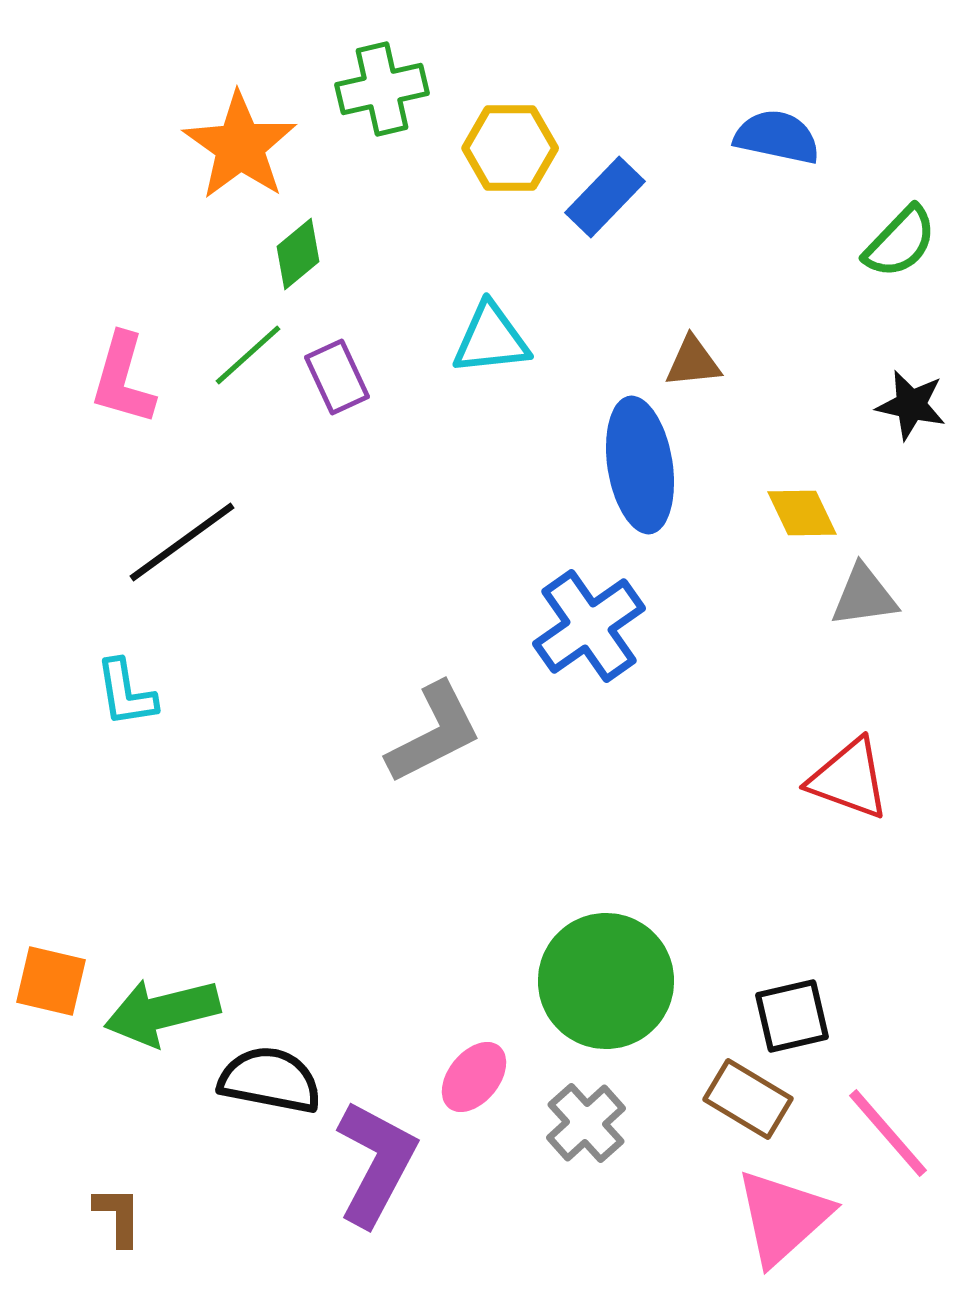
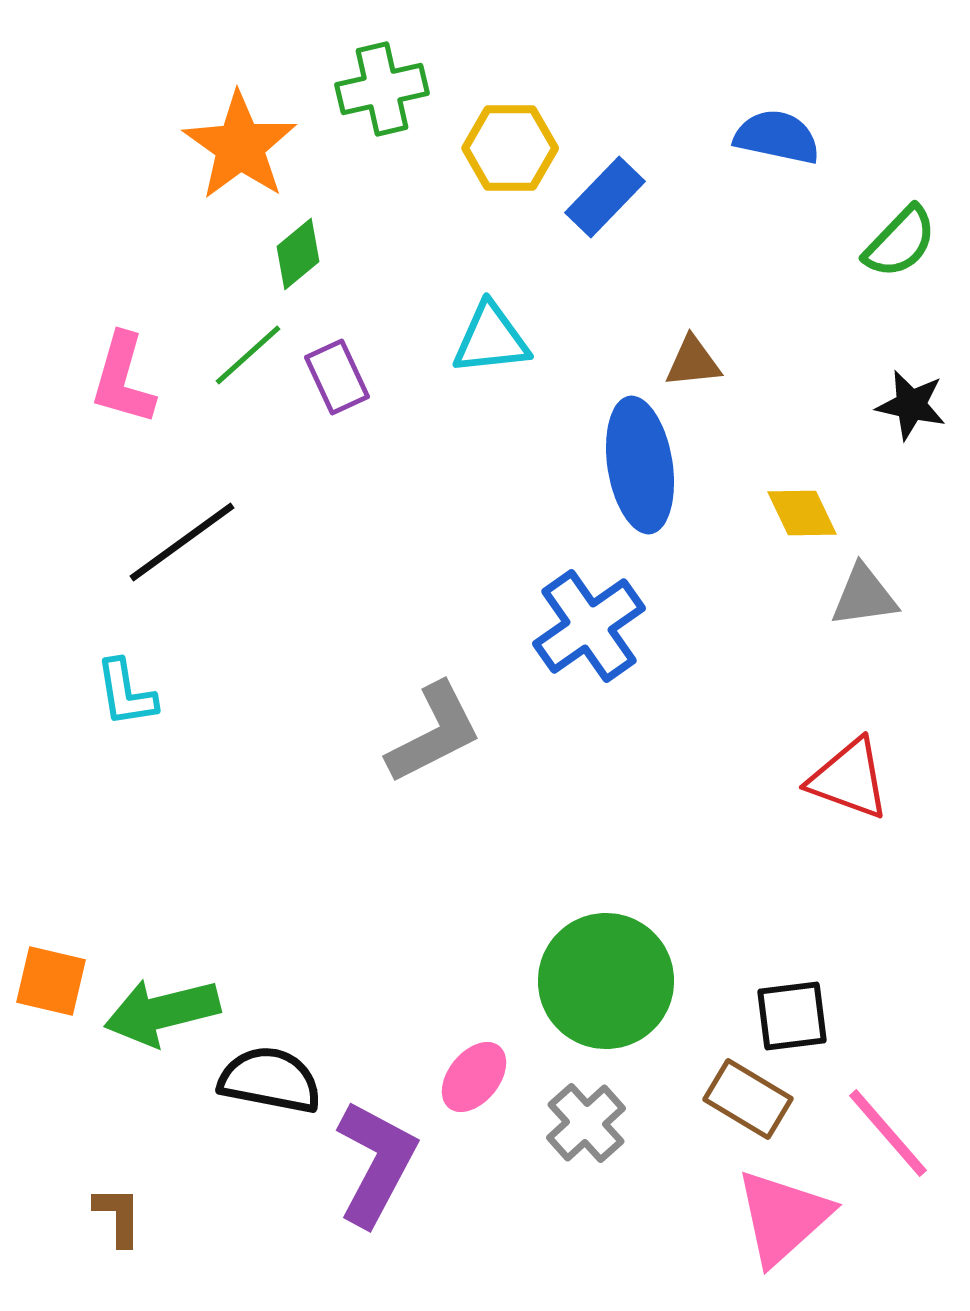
black square: rotated 6 degrees clockwise
